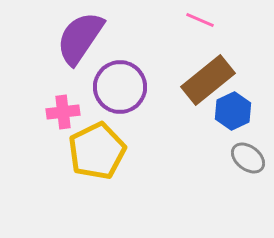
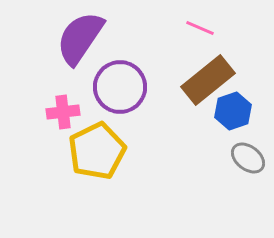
pink line: moved 8 px down
blue hexagon: rotated 6 degrees clockwise
